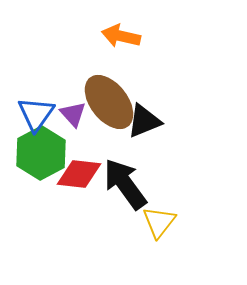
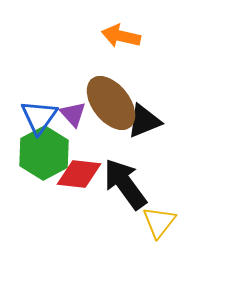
brown ellipse: moved 2 px right, 1 px down
blue triangle: moved 3 px right, 3 px down
green hexagon: moved 3 px right
